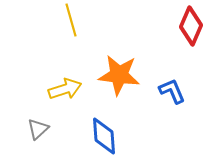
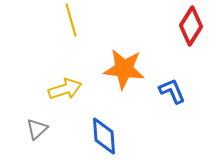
red diamond: rotated 9 degrees clockwise
orange star: moved 5 px right, 6 px up
gray triangle: moved 1 px left
